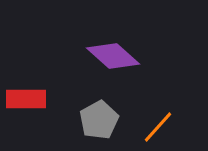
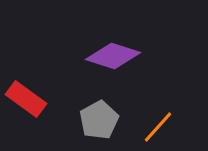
purple diamond: rotated 24 degrees counterclockwise
red rectangle: rotated 36 degrees clockwise
